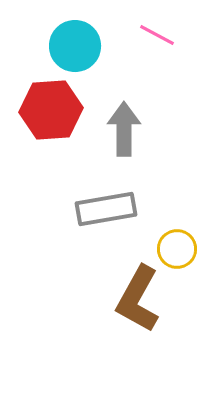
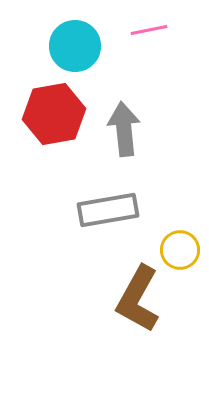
pink line: moved 8 px left, 5 px up; rotated 39 degrees counterclockwise
red hexagon: moved 3 px right, 4 px down; rotated 6 degrees counterclockwise
gray arrow: rotated 6 degrees counterclockwise
gray rectangle: moved 2 px right, 1 px down
yellow circle: moved 3 px right, 1 px down
